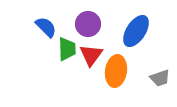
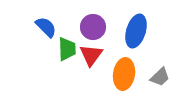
purple circle: moved 5 px right, 3 px down
blue ellipse: rotated 16 degrees counterclockwise
orange ellipse: moved 8 px right, 3 px down
gray trapezoid: moved 1 px up; rotated 25 degrees counterclockwise
